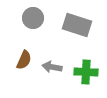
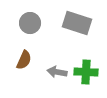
gray circle: moved 3 px left, 5 px down
gray rectangle: moved 2 px up
gray arrow: moved 5 px right, 5 px down
